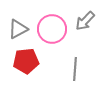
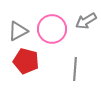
gray arrow: moved 1 px right; rotated 15 degrees clockwise
gray triangle: moved 2 px down
red pentagon: rotated 20 degrees clockwise
